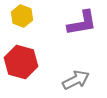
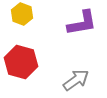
yellow hexagon: moved 2 px up
gray arrow: rotated 8 degrees counterclockwise
